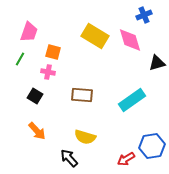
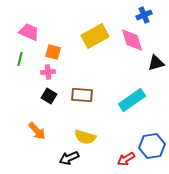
pink trapezoid: rotated 85 degrees counterclockwise
yellow rectangle: rotated 60 degrees counterclockwise
pink diamond: moved 2 px right
green line: rotated 16 degrees counterclockwise
black triangle: moved 1 px left
pink cross: rotated 16 degrees counterclockwise
black square: moved 14 px right
black arrow: rotated 72 degrees counterclockwise
